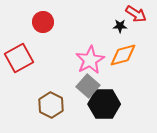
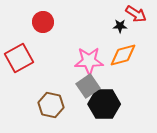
pink star: moved 1 px left, 1 px down; rotated 28 degrees clockwise
gray square: rotated 15 degrees clockwise
brown hexagon: rotated 15 degrees counterclockwise
